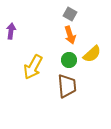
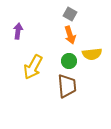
purple arrow: moved 7 px right
yellow semicircle: rotated 36 degrees clockwise
green circle: moved 1 px down
